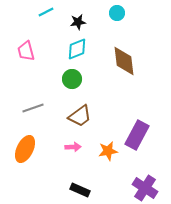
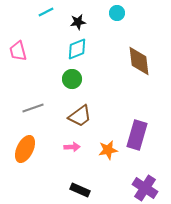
pink trapezoid: moved 8 px left
brown diamond: moved 15 px right
purple rectangle: rotated 12 degrees counterclockwise
pink arrow: moved 1 px left
orange star: moved 1 px up
